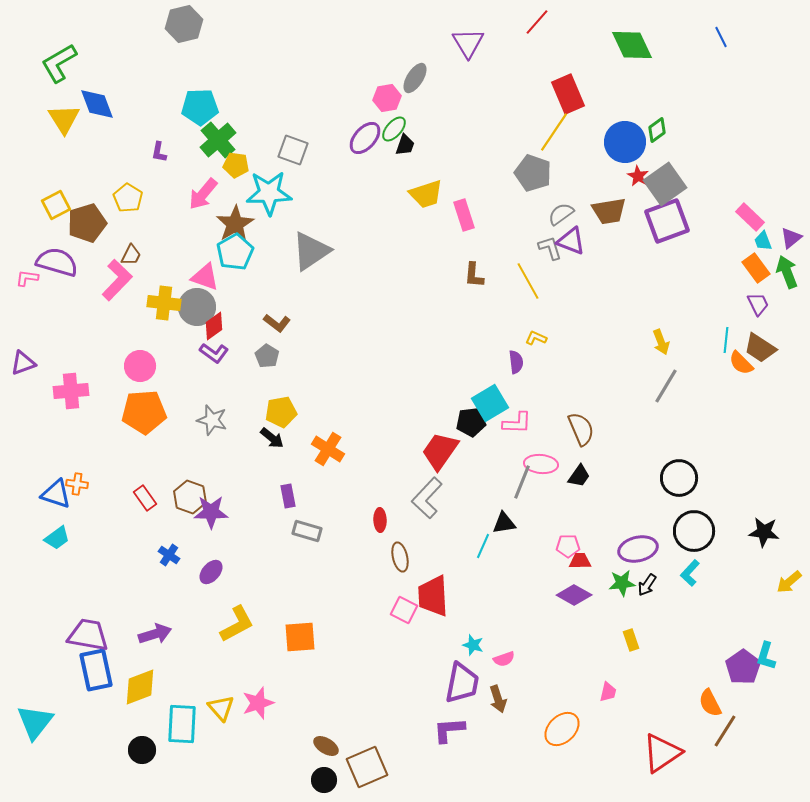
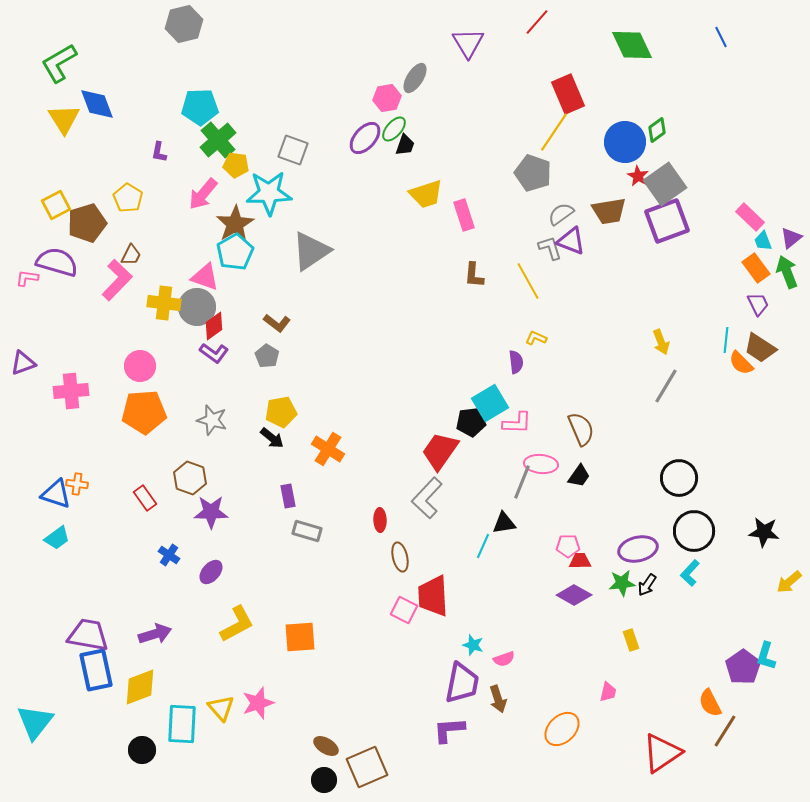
brown hexagon at (190, 497): moved 19 px up
